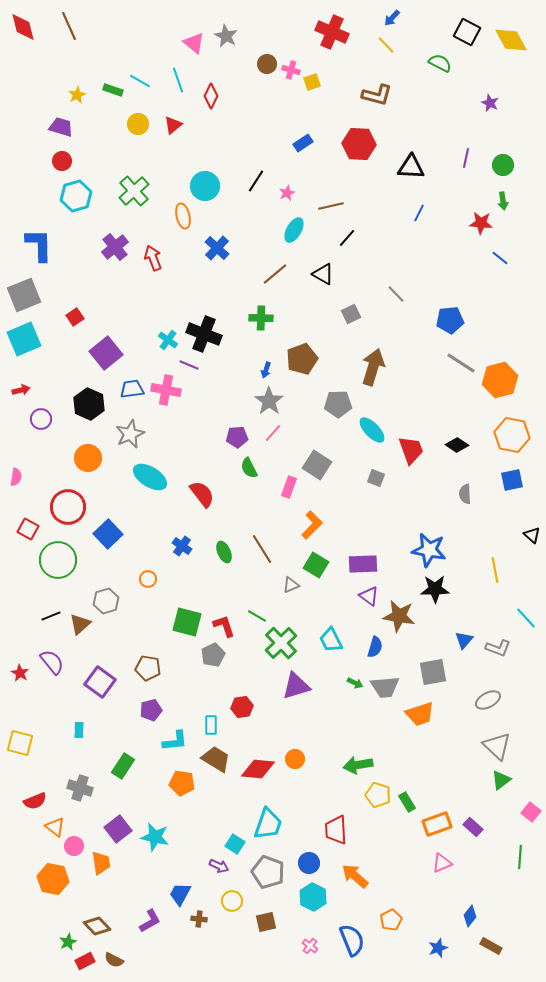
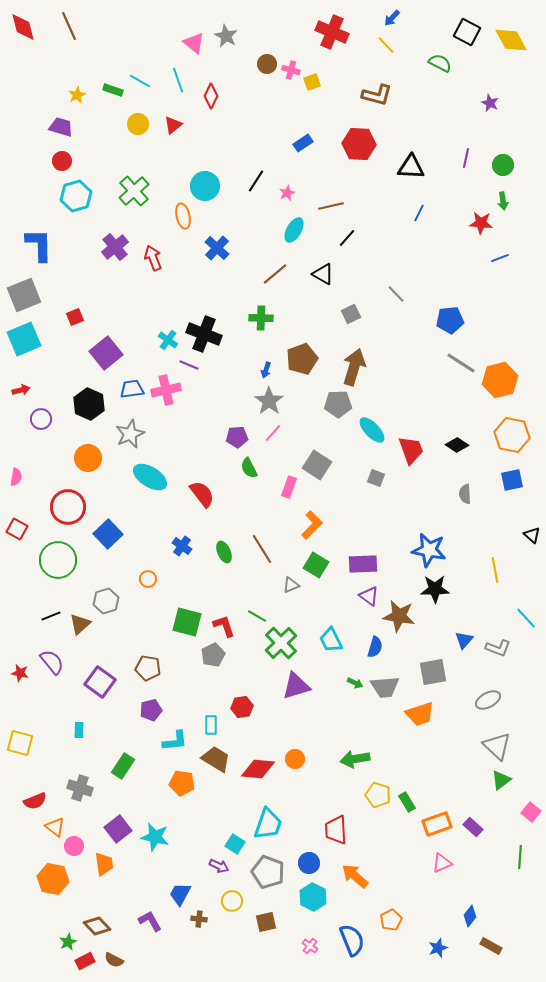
blue line at (500, 258): rotated 60 degrees counterclockwise
red square at (75, 317): rotated 12 degrees clockwise
brown arrow at (373, 367): moved 19 px left
pink cross at (166, 390): rotated 24 degrees counterclockwise
red square at (28, 529): moved 11 px left
red star at (20, 673): rotated 18 degrees counterclockwise
green arrow at (358, 765): moved 3 px left, 6 px up
orange trapezoid at (101, 863): moved 3 px right, 1 px down
purple L-shape at (150, 921): rotated 90 degrees counterclockwise
